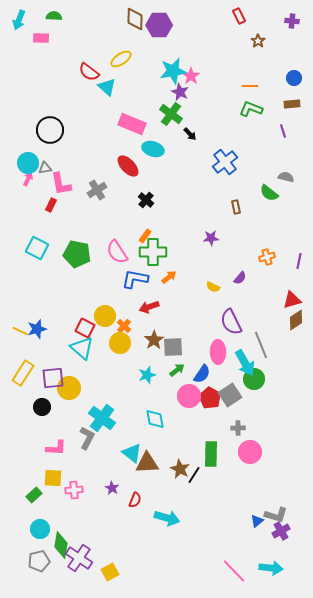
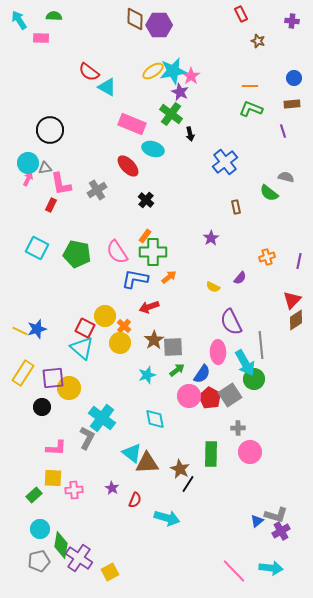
red rectangle at (239, 16): moved 2 px right, 2 px up
cyan arrow at (19, 20): rotated 126 degrees clockwise
brown star at (258, 41): rotated 16 degrees counterclockwise
yellow ellipse at (121, 59): moved 32 px right, 12 px down
cyan triangle at (107, 87): rotated 12 degrees counterclockwise
black arrow at (190, 134): rotated 32 degrees clockwise
purple star at (211, 238): rotated 28 degrees counterclockwise
red triangle at (292, 300): rotated 30 degrees counterclockwise
gray line at (261, 345): rotated 16 degrees clockwise
black line at (194, 475): moved 6 px left, 9 px down
